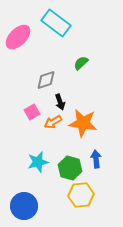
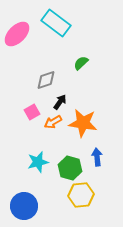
pink ellipse: moved 1 px left, 3 px up
black arrow: rotated 126 degrees counterclockwise
blue arrow: moved 1 px right, 2 px up
